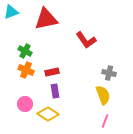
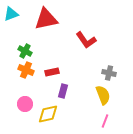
cyan triangle: moved 2 px down
purple rectangle: moved 8 px right; rotated 24 degrees clockwise
yellow diamond: rotated 45 degrees counterclockwise
